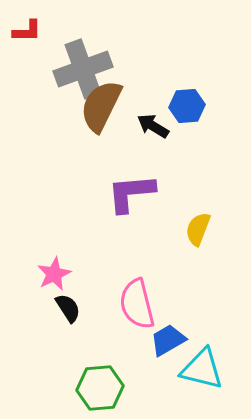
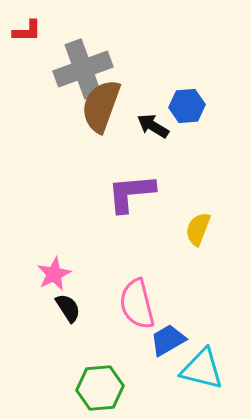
brown semicircle: rotated 6 degrees counterclockwise
